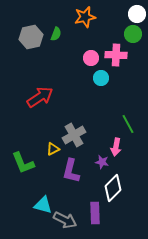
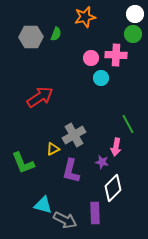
white circle: moved 2 px left
gray hexagon: rotated 10 degrees clockwise
